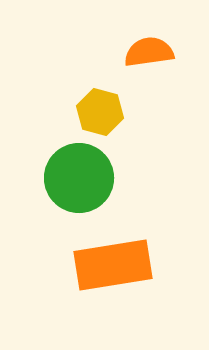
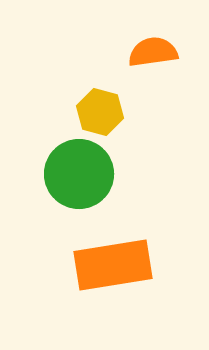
orange semicircle: moved 4 px right
green circle: moved 4 px up
